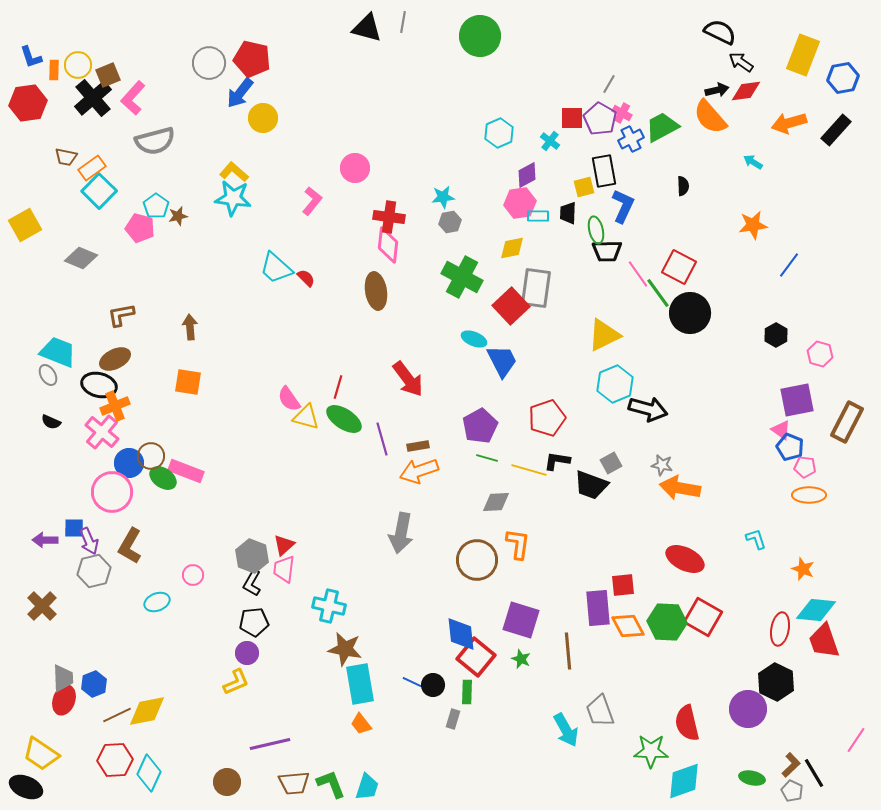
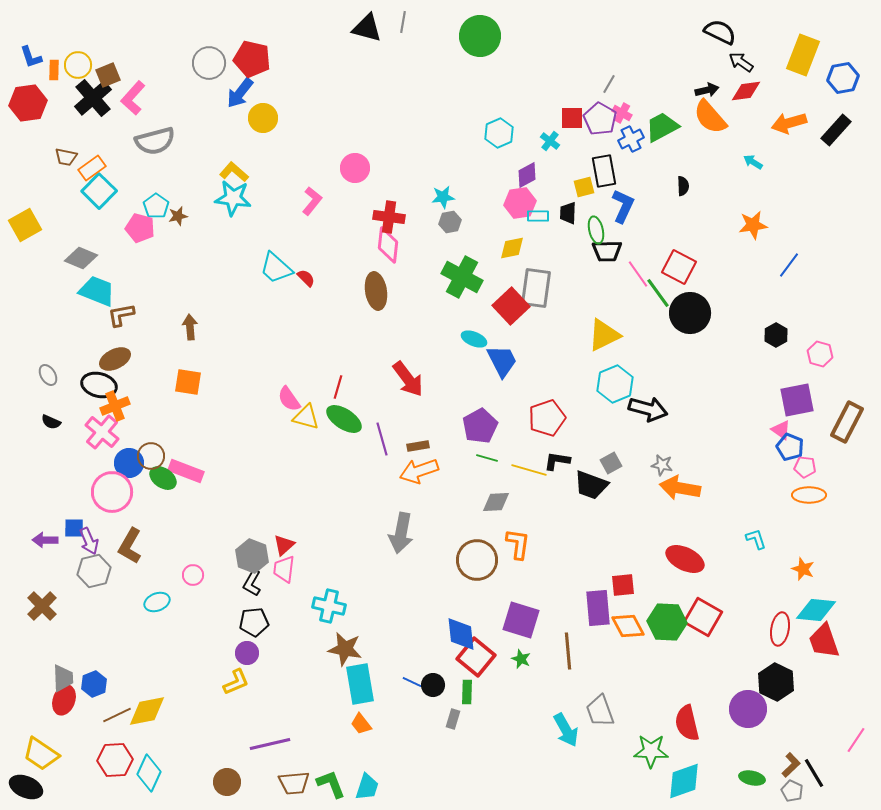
black arrow at (717, 90): moved 10 px left
cyan trapezoid at (58, 352): moved 39 px right, 61 px up
